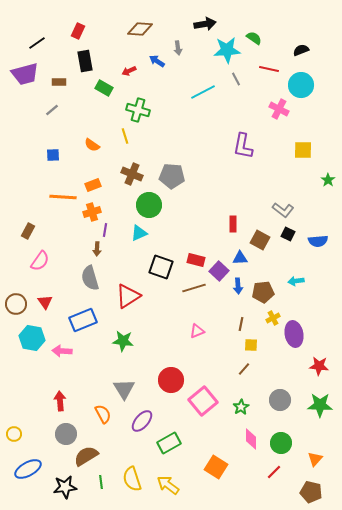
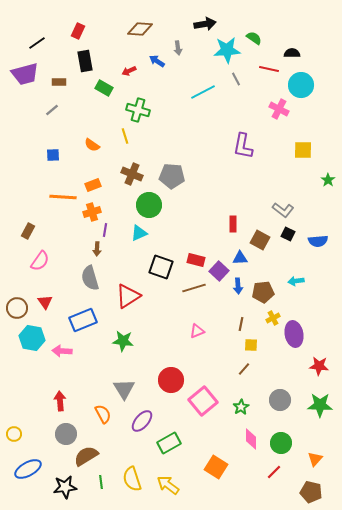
black semicircle at (301, 50): moved 9 px left, 3 px down; rotated 21 degrees clockwise
brown circle at (16, 304): moved 1 px right, 4 px down
